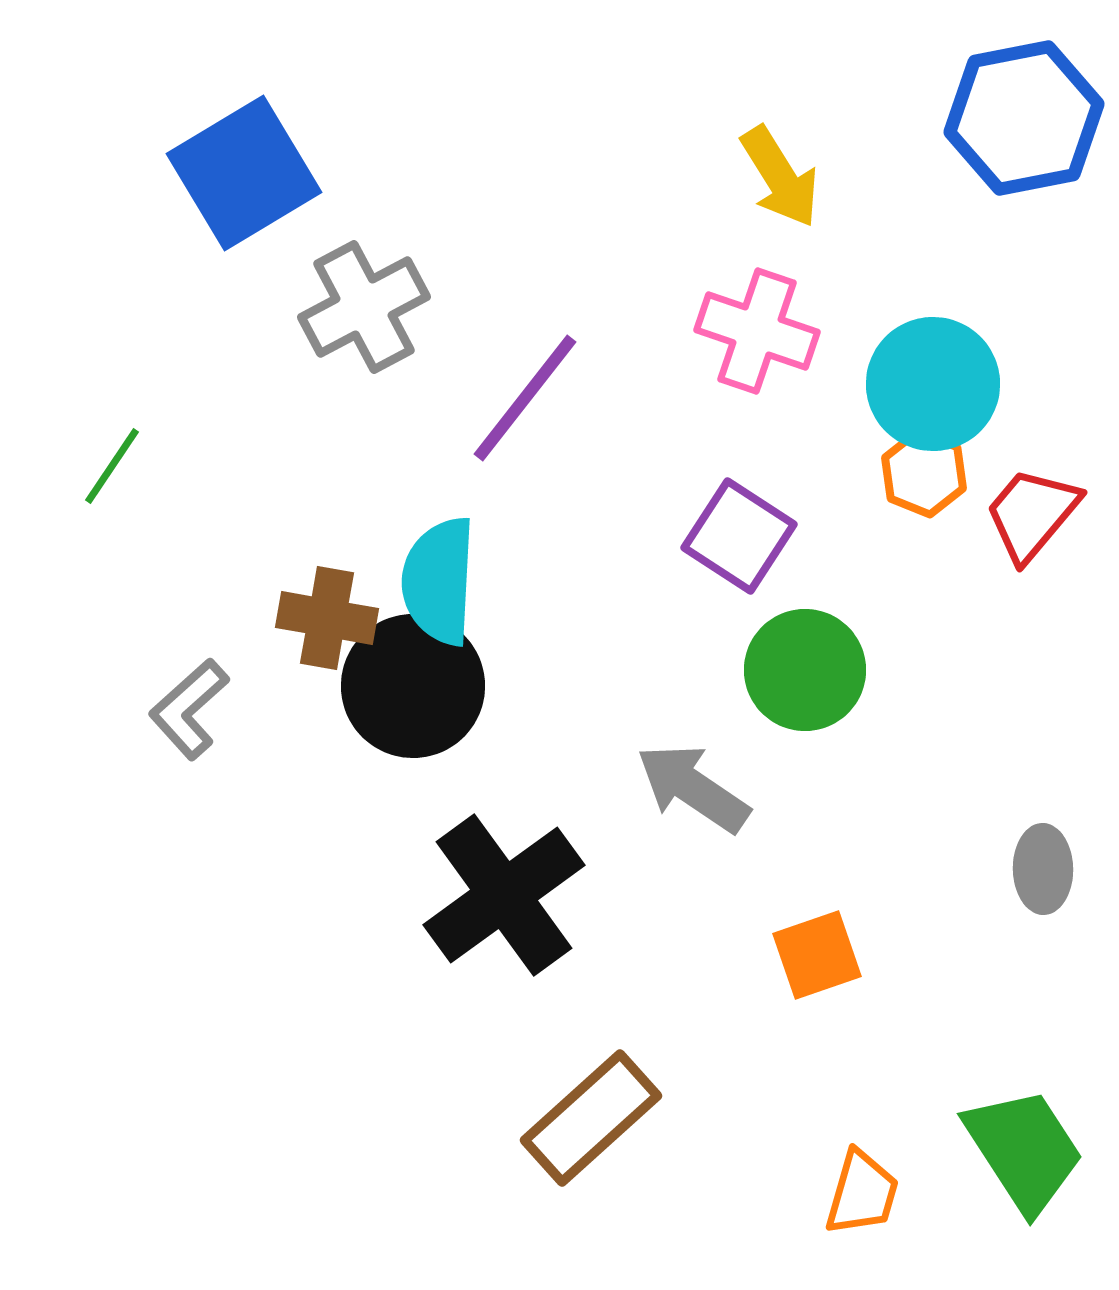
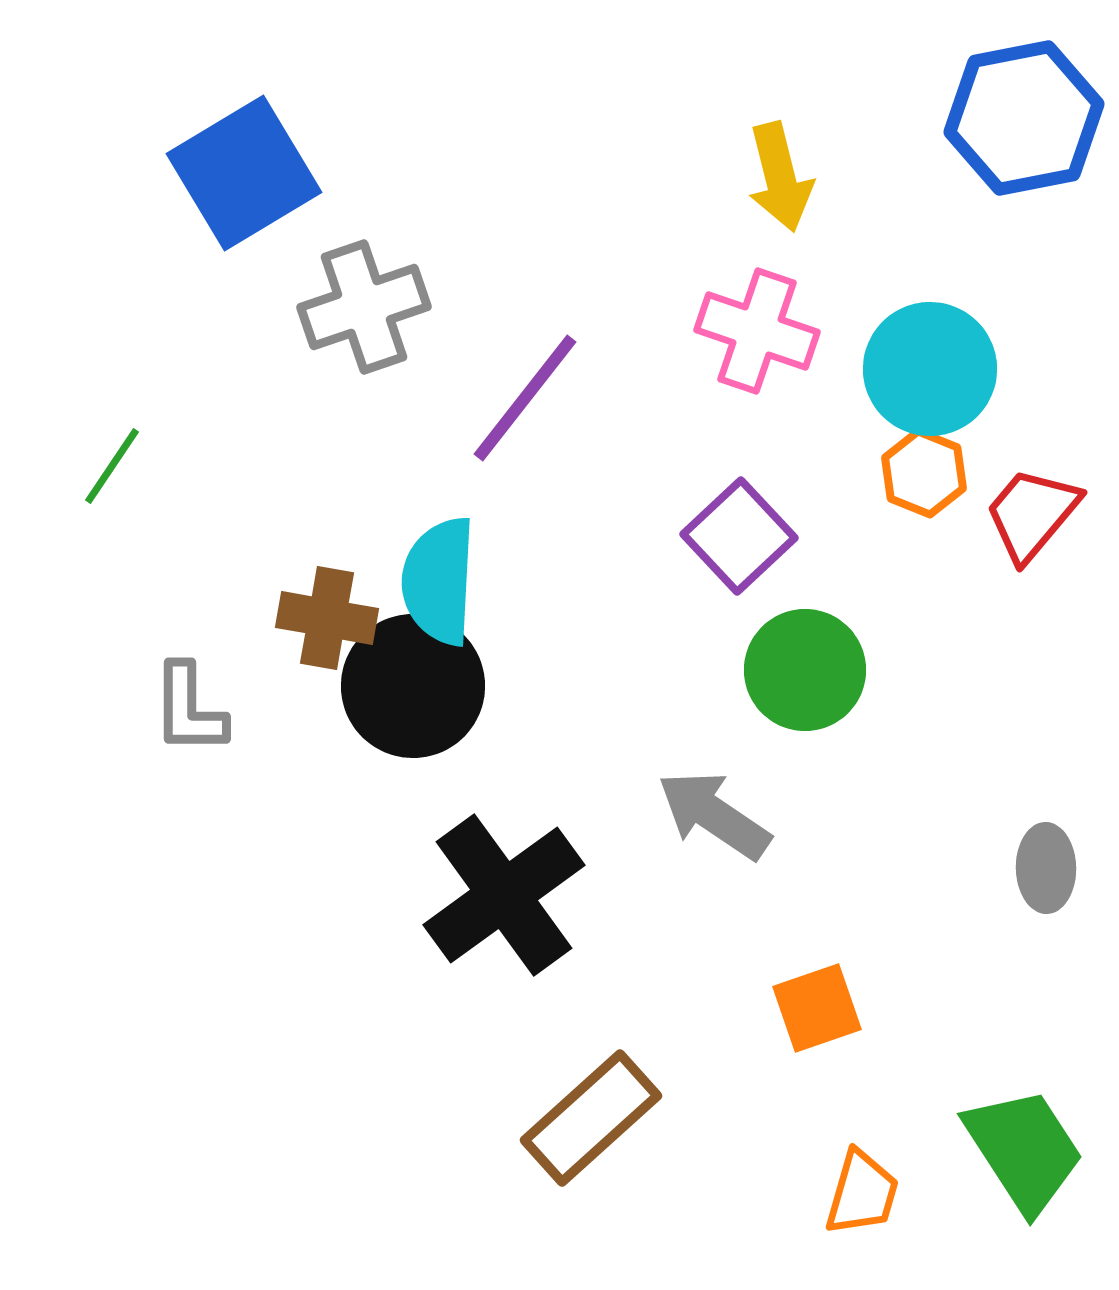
yellow arrow: rotated 18 degrees clockwise
gray cross: rotated 9 degrees clockwise
cyan circle: moved 3 px left, 15 px up
purple square: rotated 14 degrees clockwise
gray L-shape: rotated 48 degrees counterclockwise
gray arrow: moved 21 px right, 27 px down
gray ellipse: moved 3 px right, 1 px up
orange square: moved 53 px down
